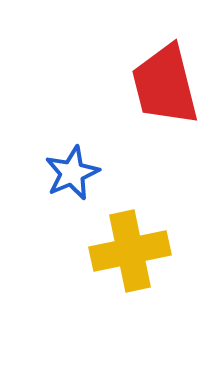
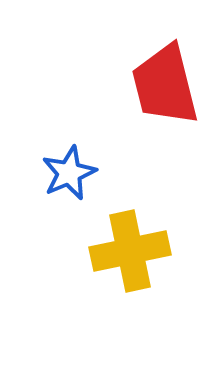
blue star: moved 3 px left
